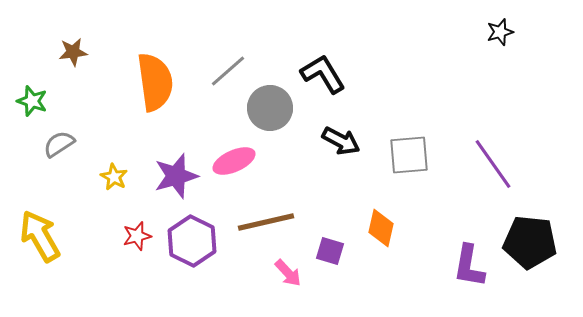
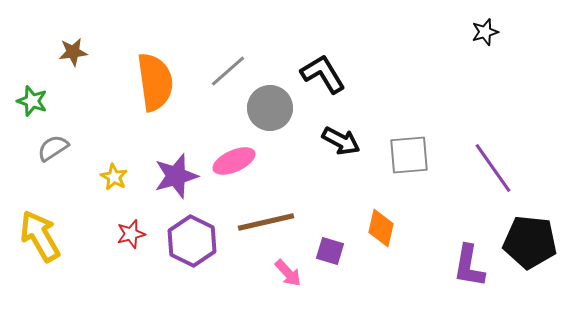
black star: moved 15 px left
gray semicircle: moved 6 px left, 4 px down
purple line: moved 4 px down
red star: moved 6 px left, 2 px up
